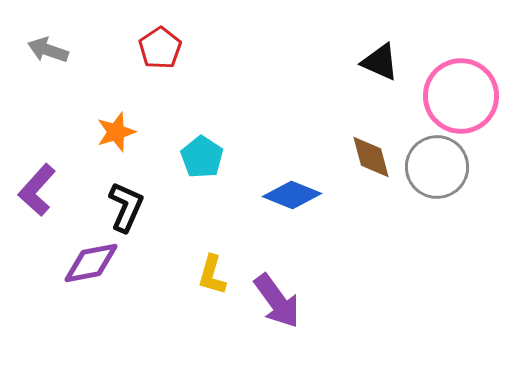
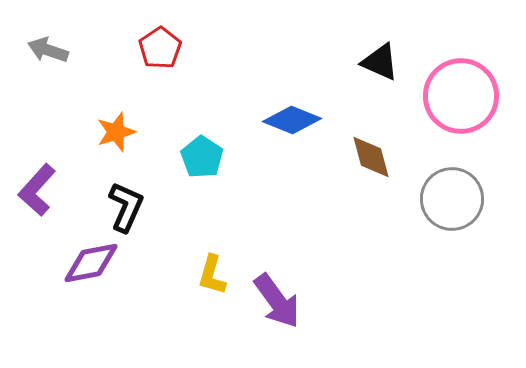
gray circle: moved 15 px right, 32 px down
blue diamond: moved 75 px up
